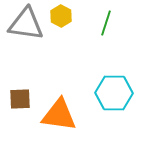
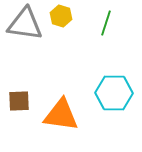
yellow hexagon: rotated 10 degrees counterclockwise
gray triangle: moved 1 px left
brown square: moved 1 px left, 2 px down
orange triangle: moved 2 px right
